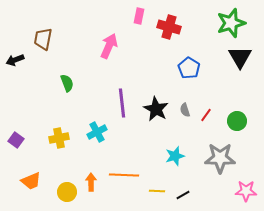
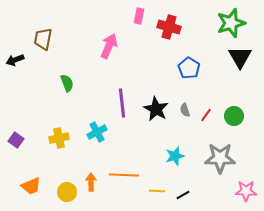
green circle: moved 3 px left, 5 px up
orange trapezoid: moved 5 px down
